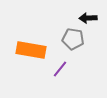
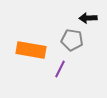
gray pentagon: moved 1 px left, 1 px down
purple line: rotated 12 degrees counterclockwise
